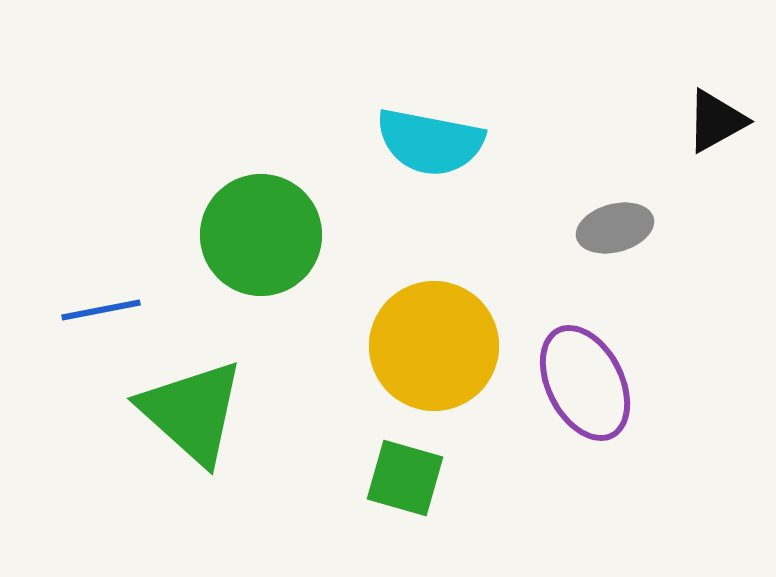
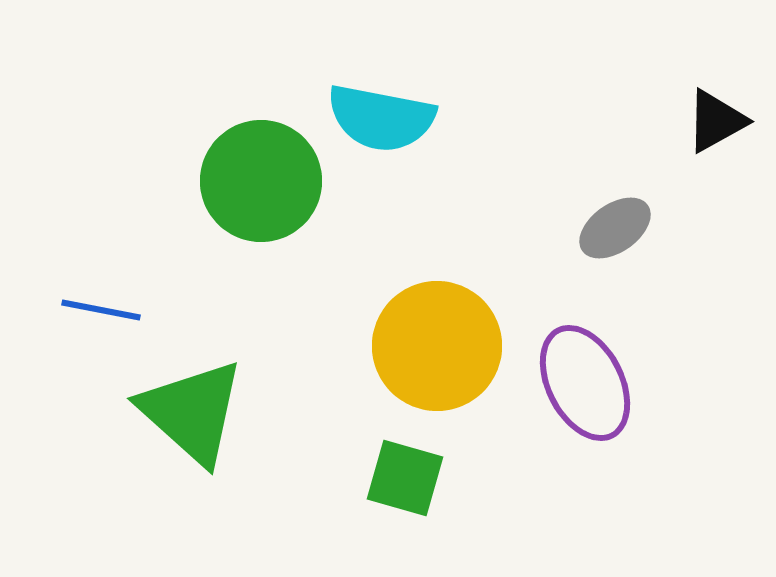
cyan semicircle: moved 49 px left, 24 px up
gray ellipse: rotated 20 degrees counterclockwise
green circle: moved 54 px up
blue line: rotated 22 degrees clockwise
yellow circle: moved 3 px right
